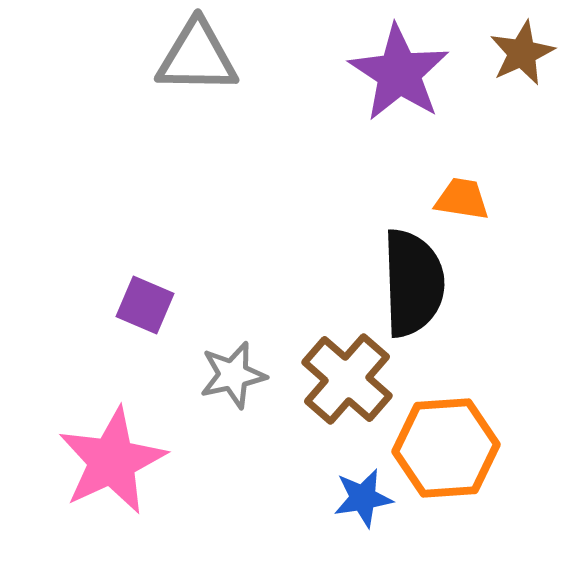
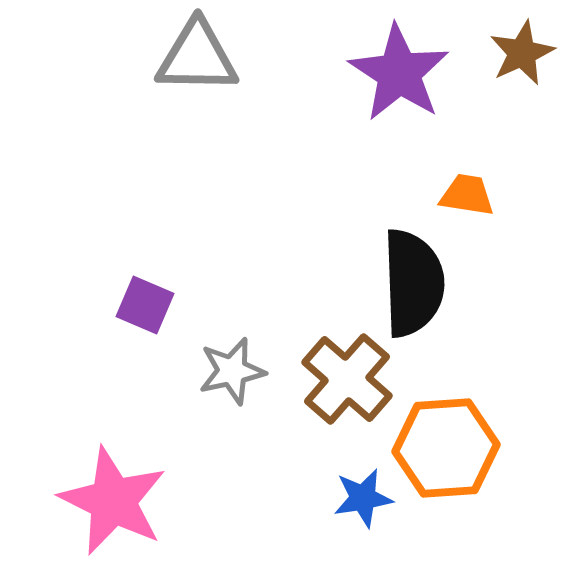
orange trapezoid: moved 5 px right, 4 px up
gray star: moved 1 px left, 4 px up
pink star: moved 1 px right, 40 px down; rotated 21 degrees counterclockwise
